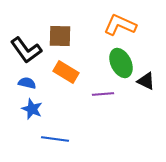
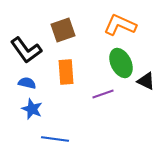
brown square: moved 3 px right, 6 px up; rotated 20 degrees counterclockwise
orange rectangle: rotated 55 degrees clockwise
purple line: rotated 15 degrees counterclockwise
